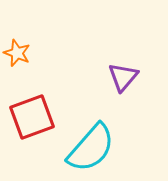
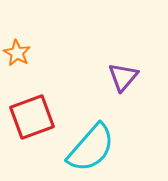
orange star: rotated 8 degrees clockwise
